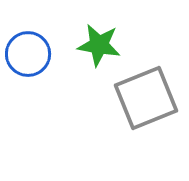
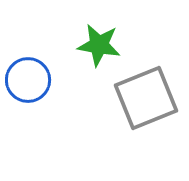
blue circle: moved 26 px down
